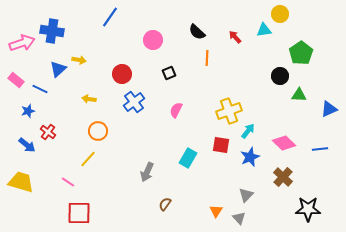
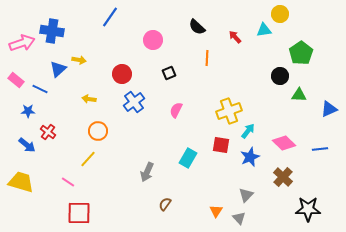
black semicircle at (197, 32): moved 5 px up
blue star at (28, 111): rotated 16 degrees clockwise
